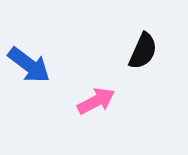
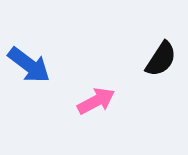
black semicircle: moved 18 px right, 8 px down; rotated 9 degrees clockwise
